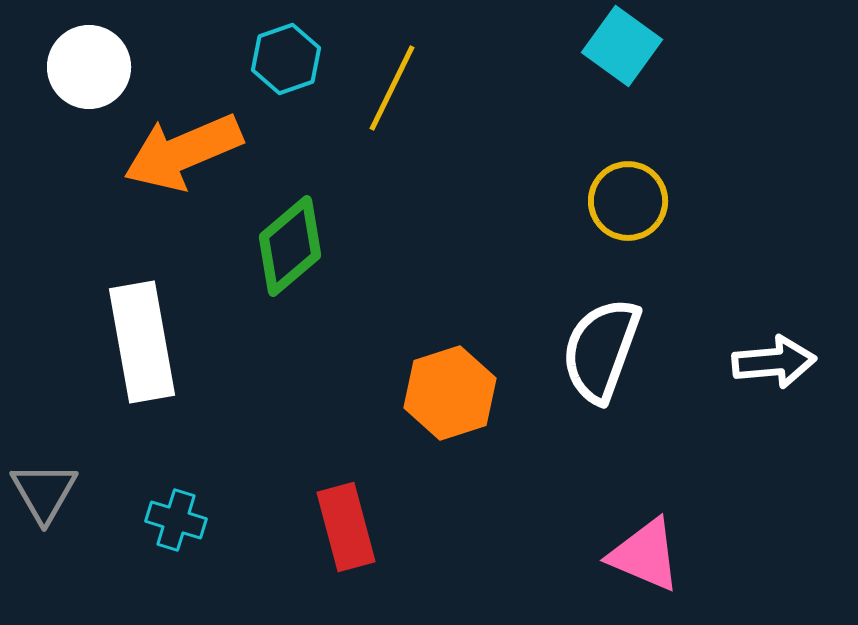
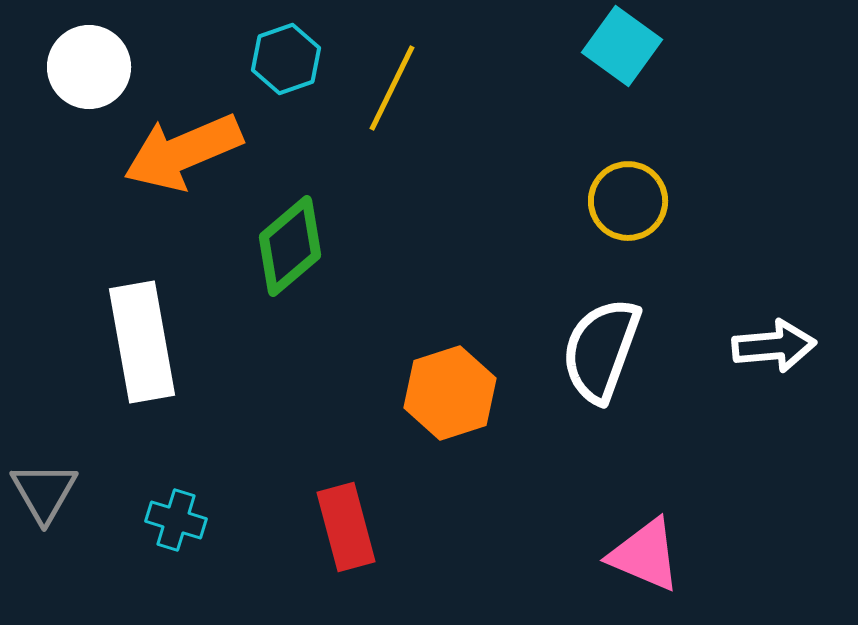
white arrow: moved 16 px up
